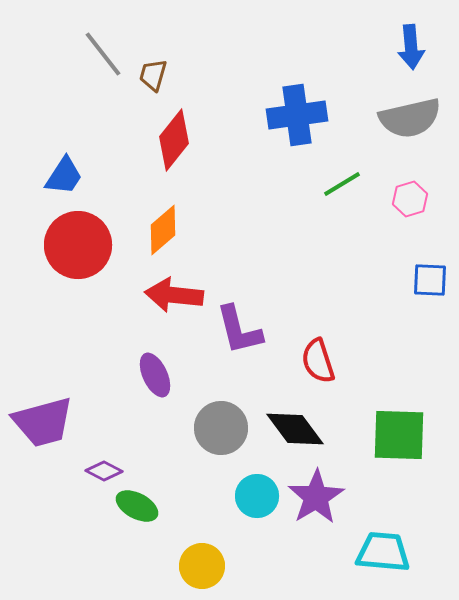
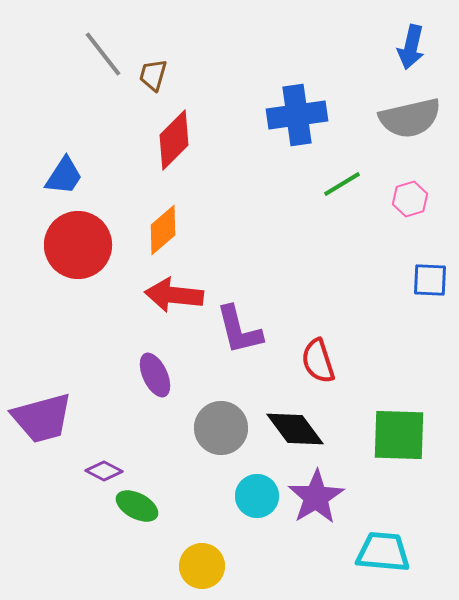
blue arrow: rotated 18 degrees clockwise
red diamond: rotated 6 degrees clockwise
purple trapezoid: moved 1 px left, 4 px up
